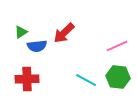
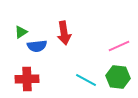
red arrow: rotated 55 degrees counterclockwise
pink line: moved 2 px right
